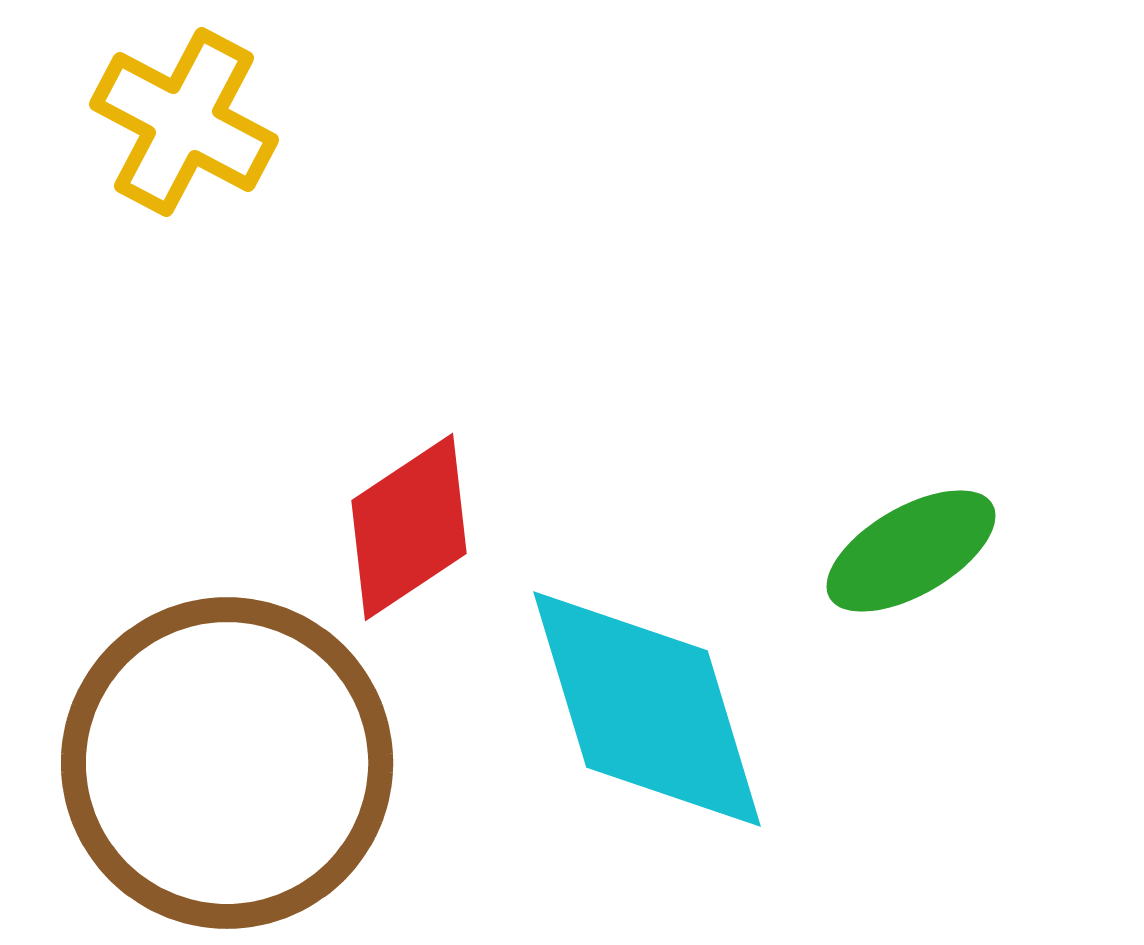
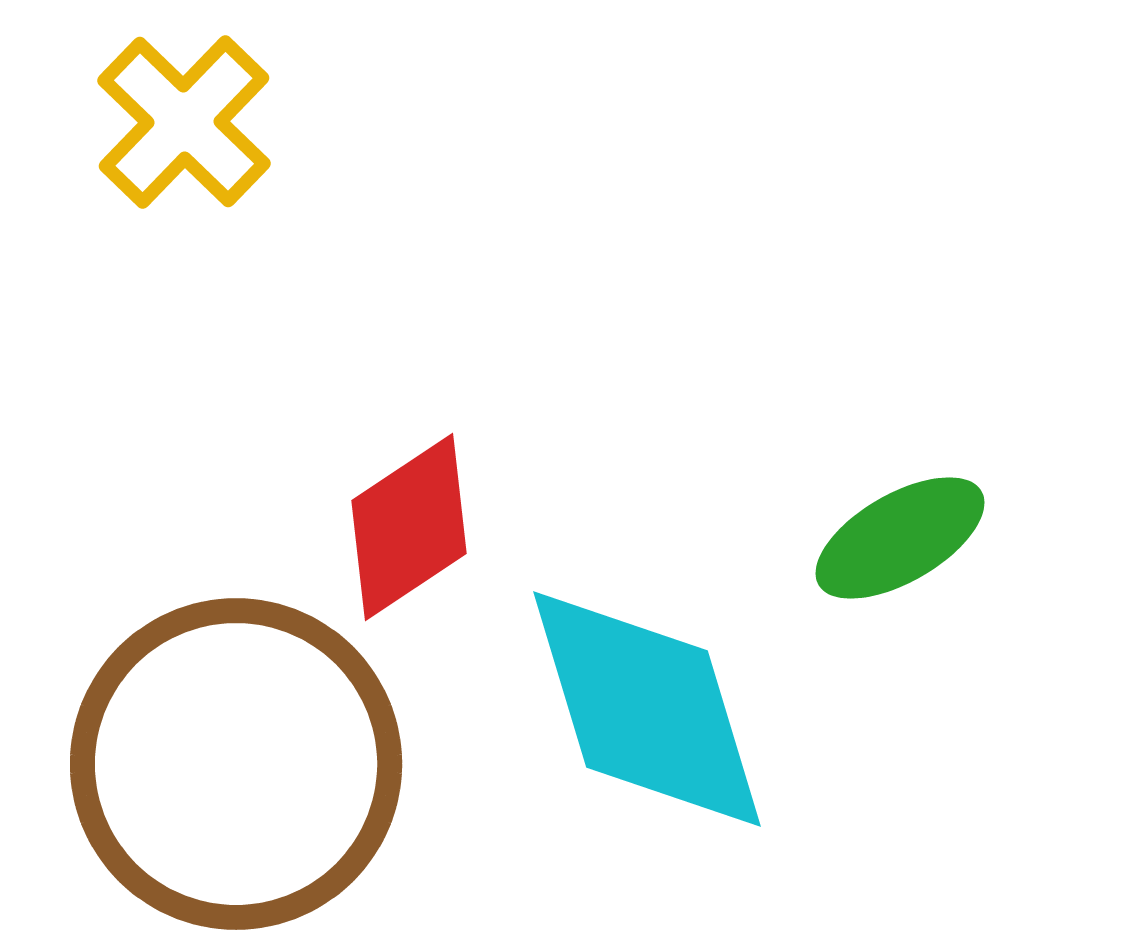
yellow cross: rotated 16 degrees clockwise
green ellipse: moved 11 px left, 13 px up
brown circle: moved 9 px right, 1 px down
